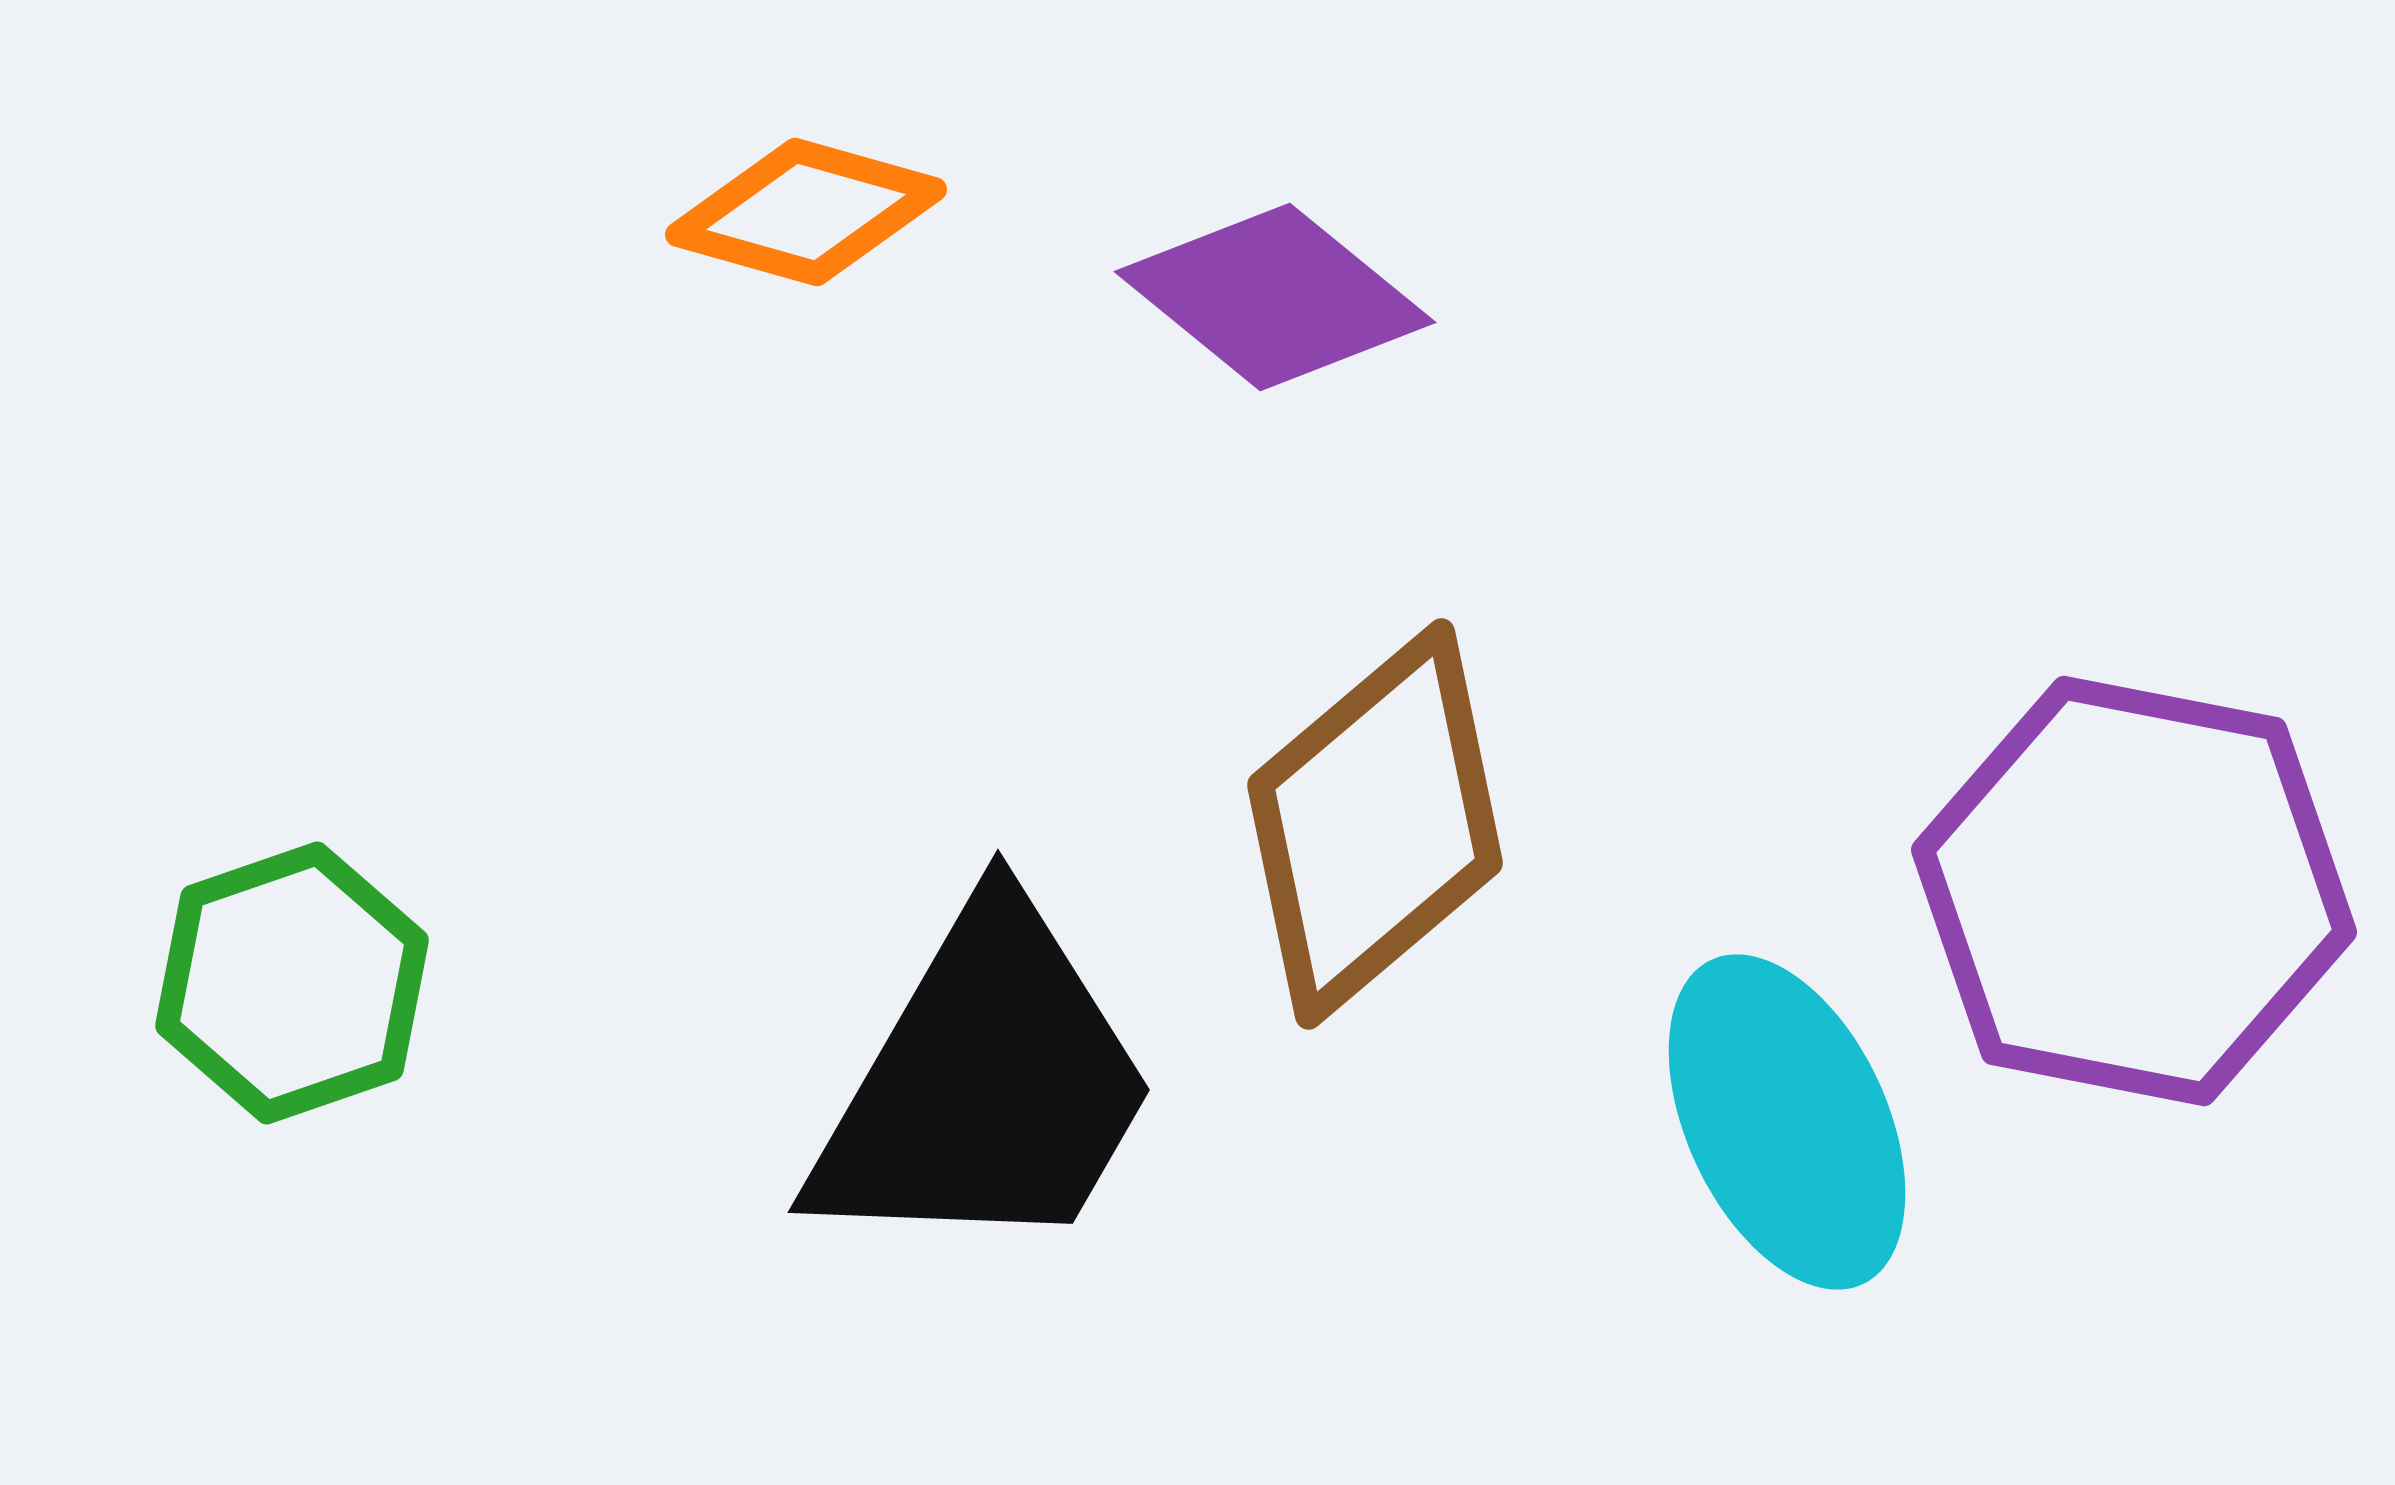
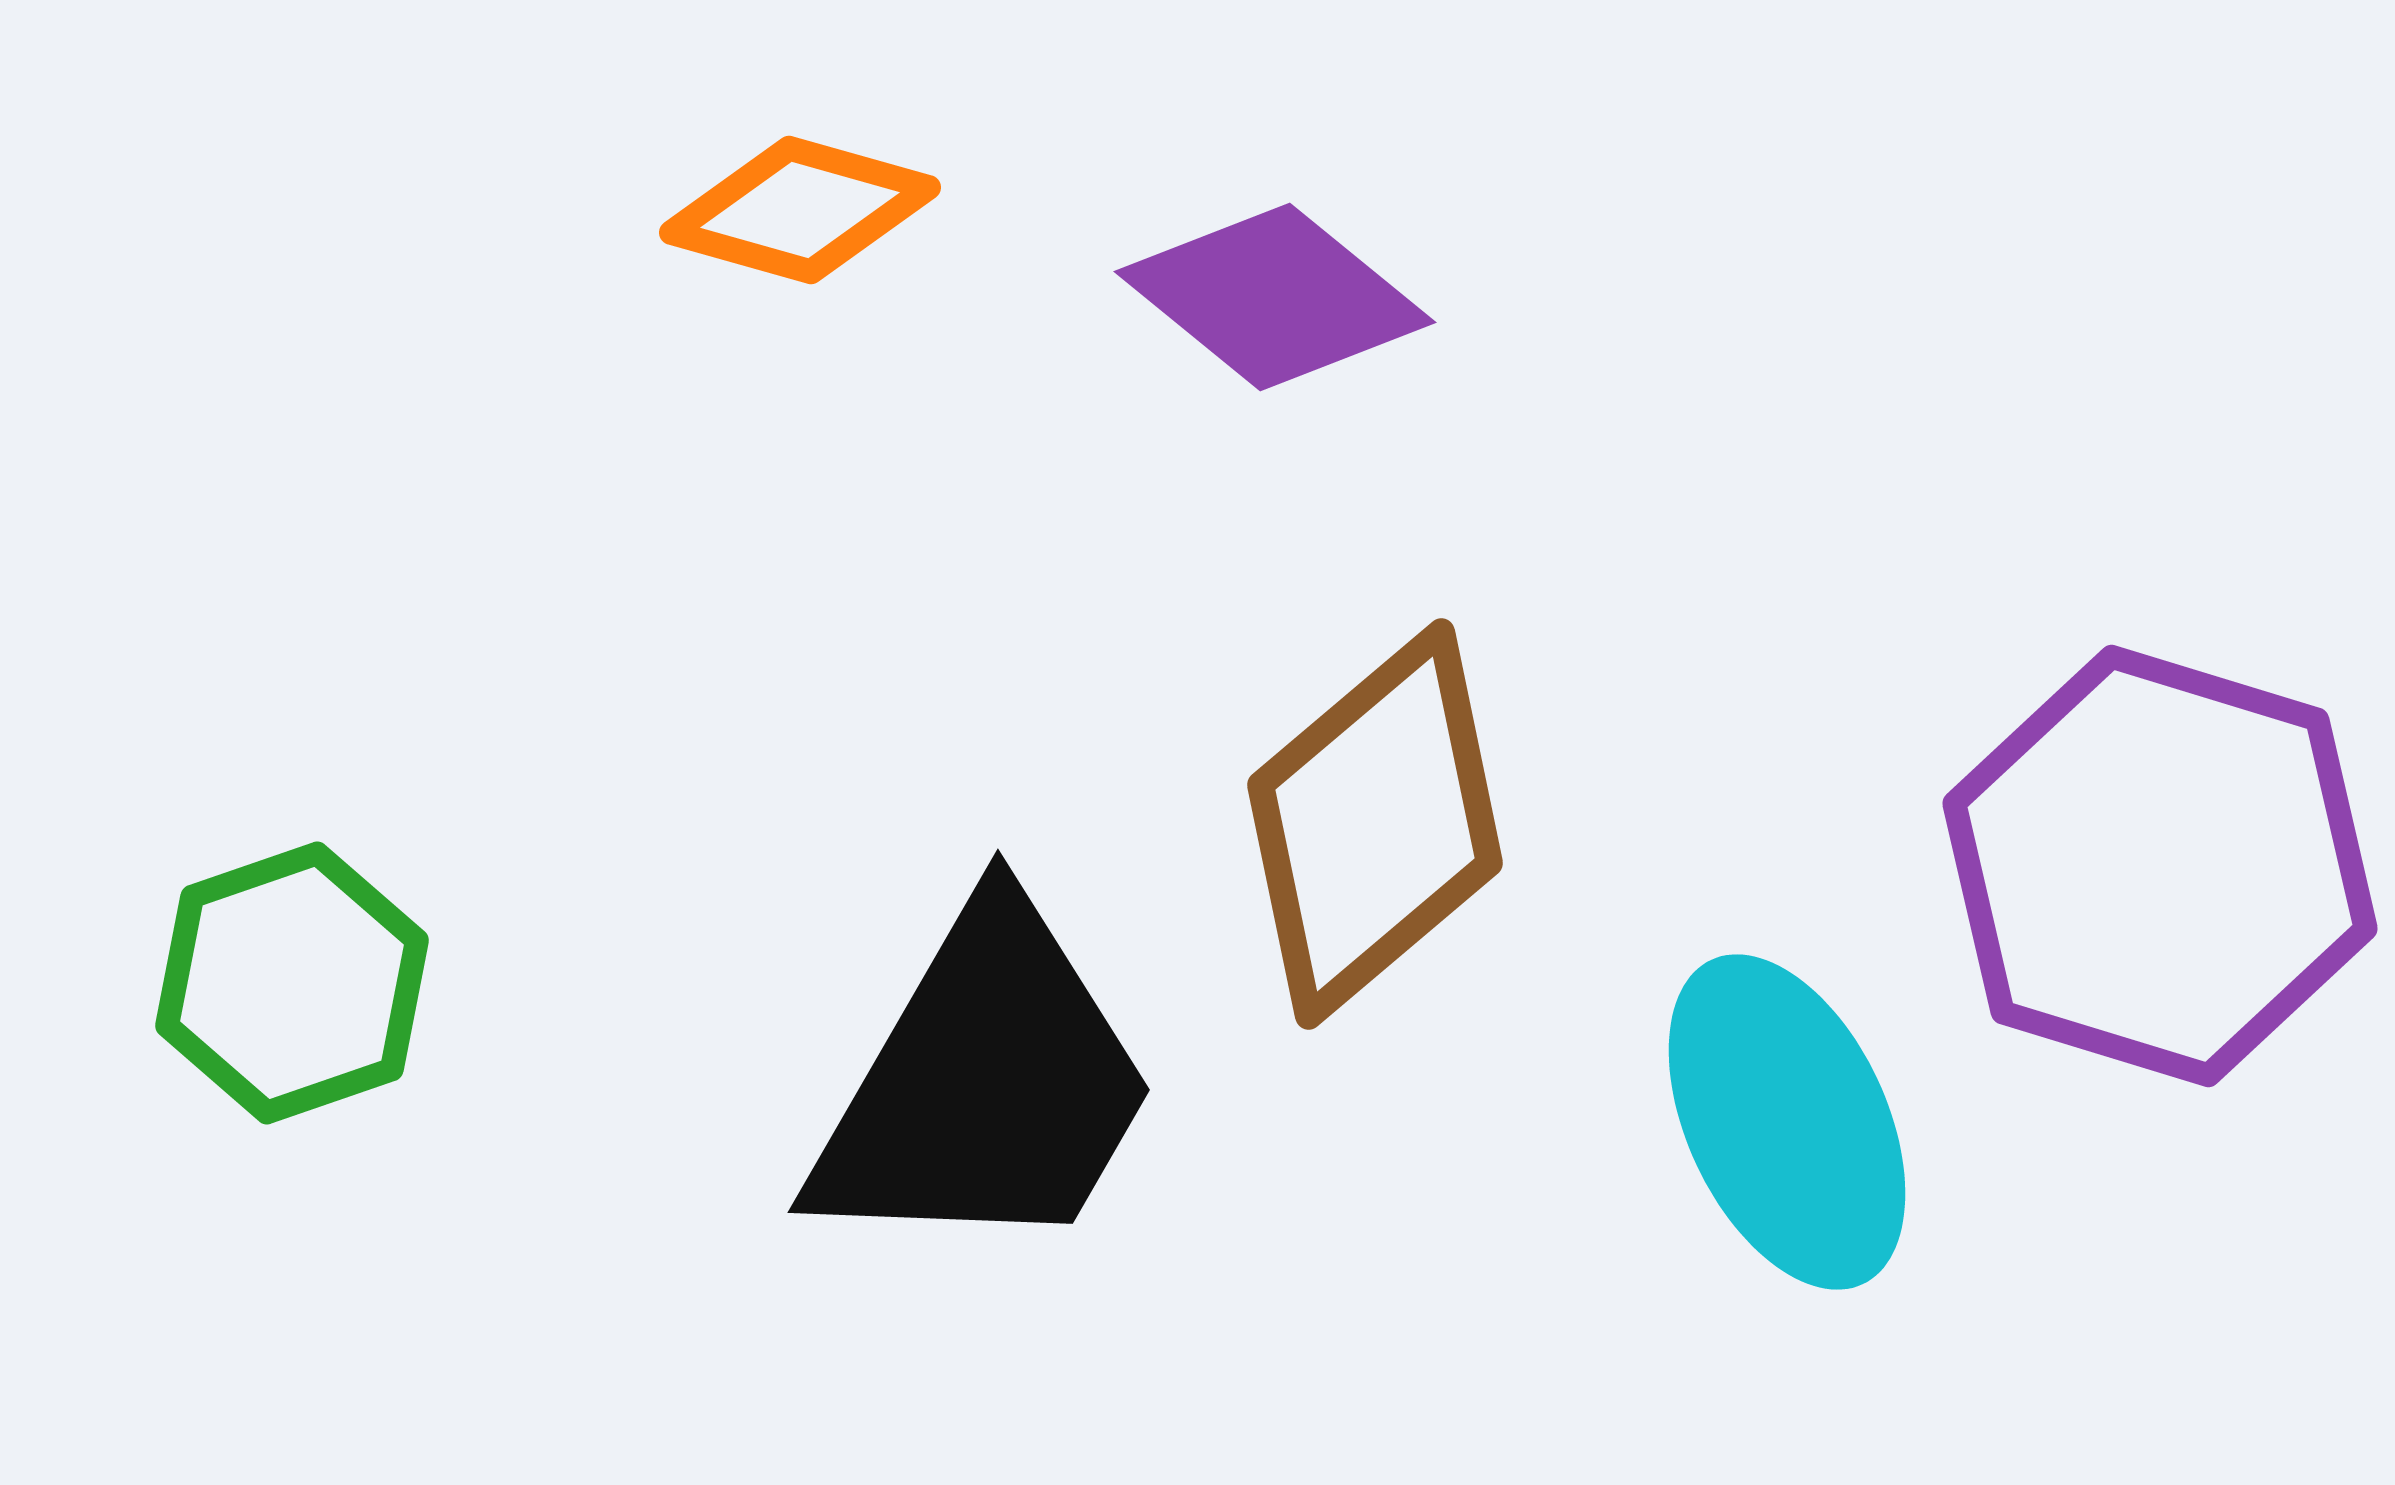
orange diamond: moved 6 px left, 2 px up
purple hexagon: moved 26 px right, 25 px up; rotated 6 degrees clockwise
